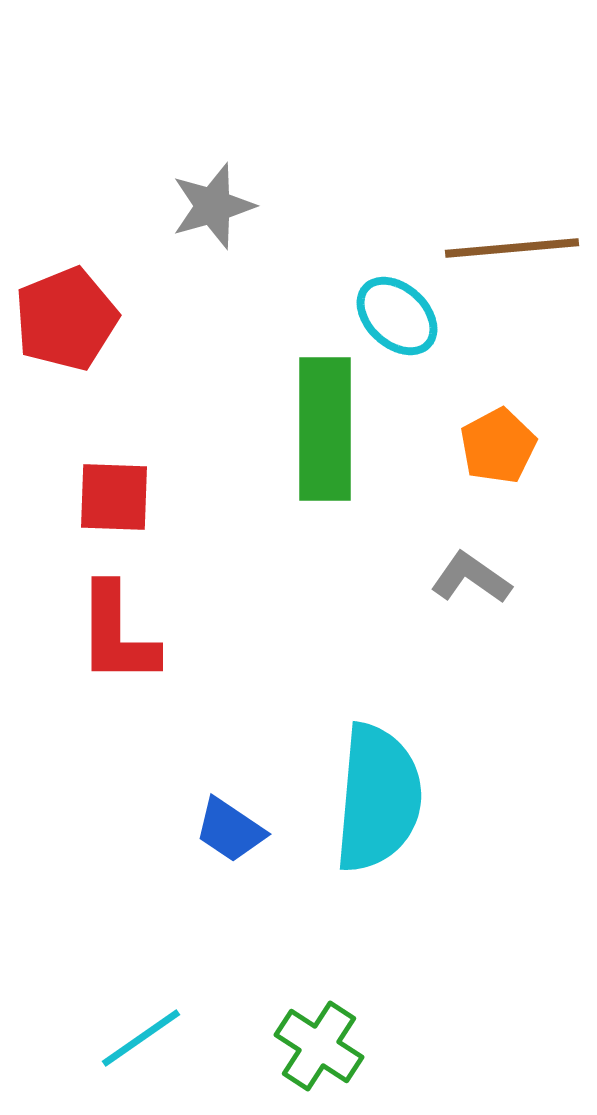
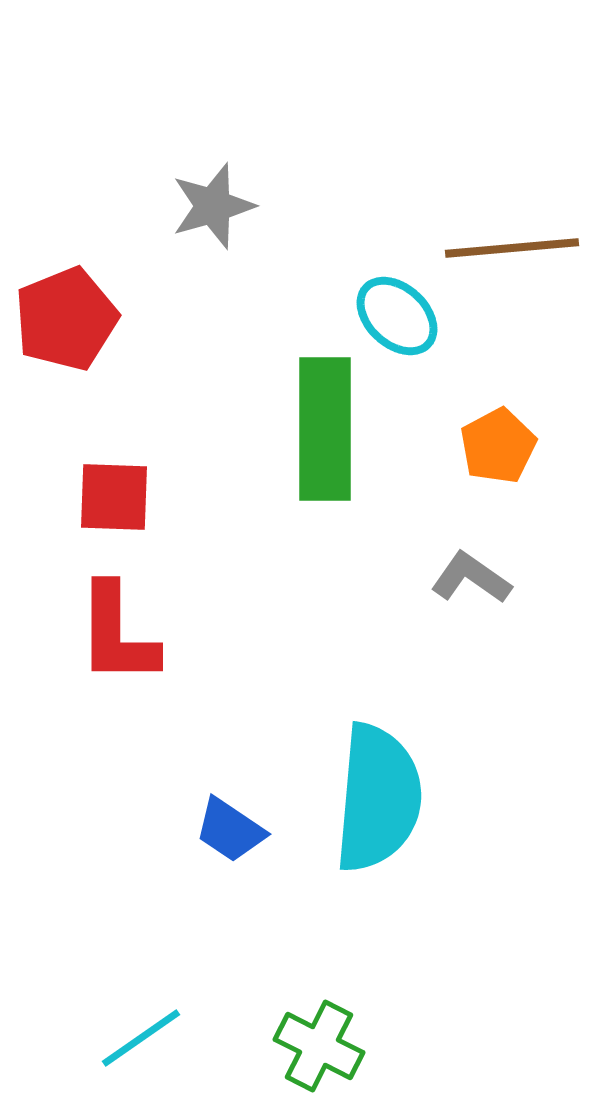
green cross: rotated 6 degrees counterclockwise
